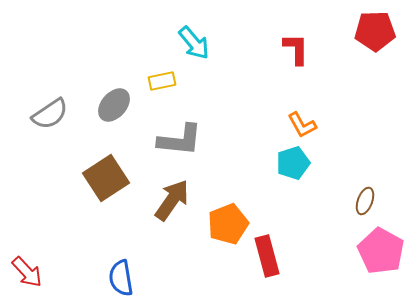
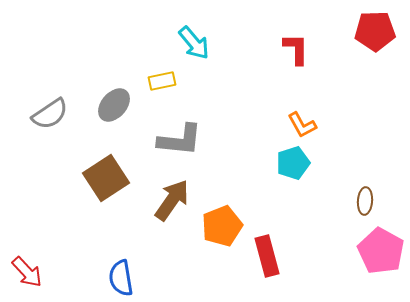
brown ellipse: rotated 16 degrees counterclockwise
orange pentagon: moved 6 px left, 2 px down
